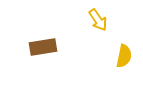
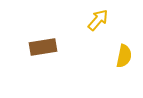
yellow arrow: rotated 105 degrees counterclockwise
